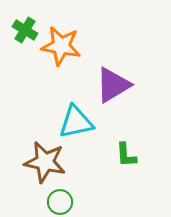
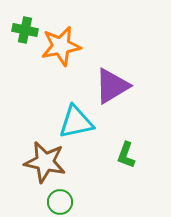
green cross: rotated 20 degrees counterclockwise
orange star: rotated 21 degrees counterclockwise
purple triangle: moved 1 px left, 1 px down
green L-shape: rotated 24 degrees clockwise
